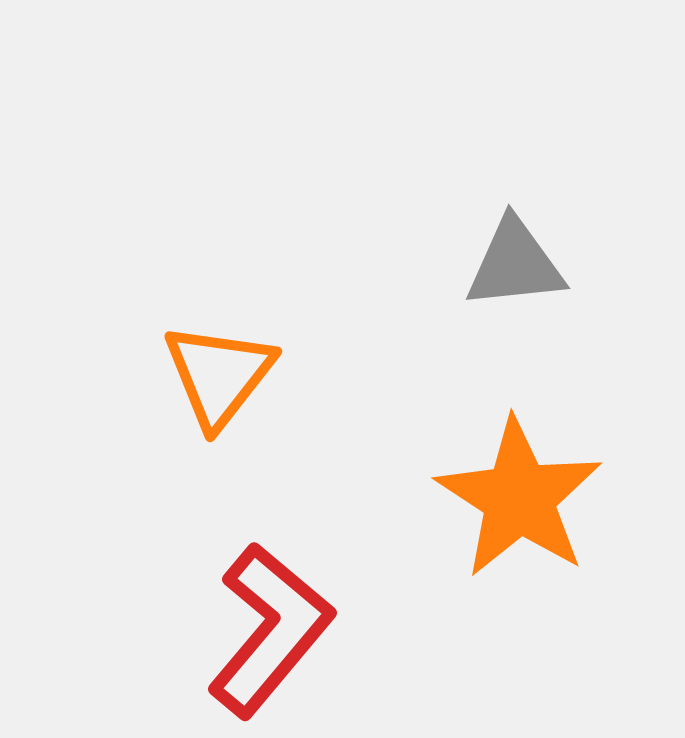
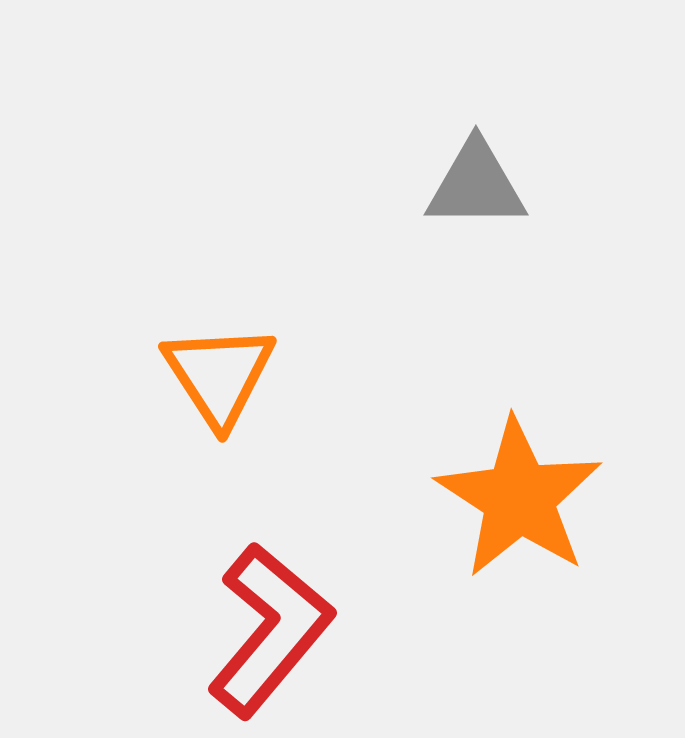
gray triangle: moved 39 px left, 79 px up; rotated 6 degrees clockwise
orange triangle: rotated 11 degrees counterclockwise
